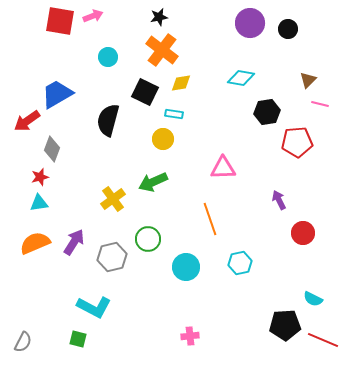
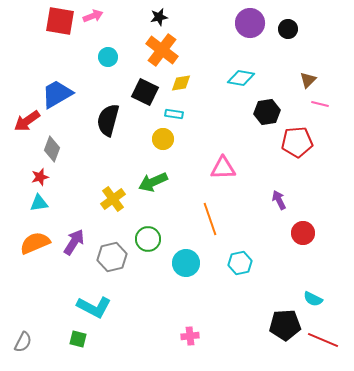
cyan circle at (186, 267): moved 4 px up
